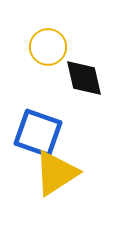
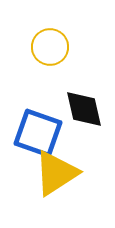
yellow circle: moved 2 px right
black diamond: moved 31 px down
